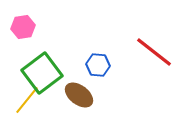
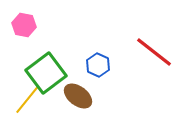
pink hexagon: moved 1 px right, 2 px up; rotated 20 degrees clockwise
blue hexagon: rotated 20 degrees clockwise
green square: moved 4 px right
brown ellipse: moved 1 px left, 1 px down
